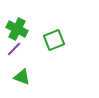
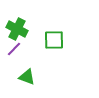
green square: rotated 20 degrees clockwise
green triangle: moved 5 px right
